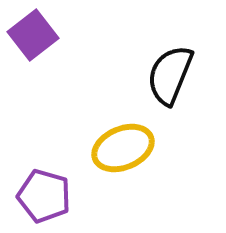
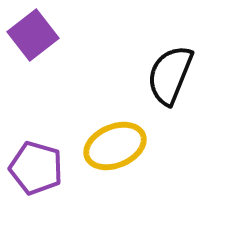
yellow ellipse: moved 8 px left, 2 px up
purple pentagon: moved 8 px left, 28 px up
